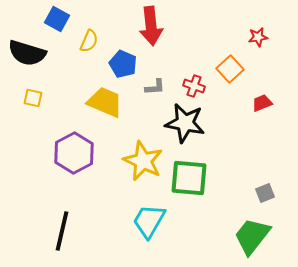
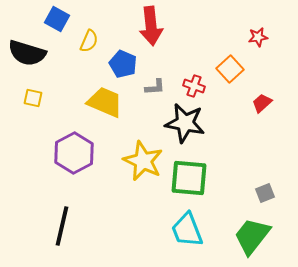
red trapezoid: rotated 20 degrees counterclockwise
cyan trapezoid: moved 38 px right, 9 px down; rotated 51 degrees counterclockwise
black line: moved 5 px up
